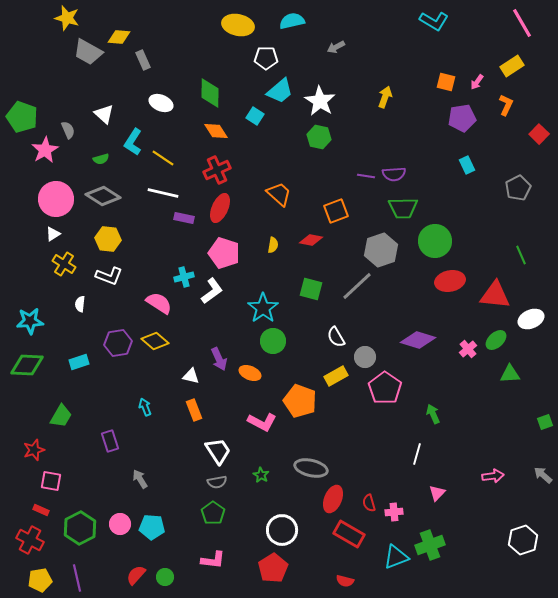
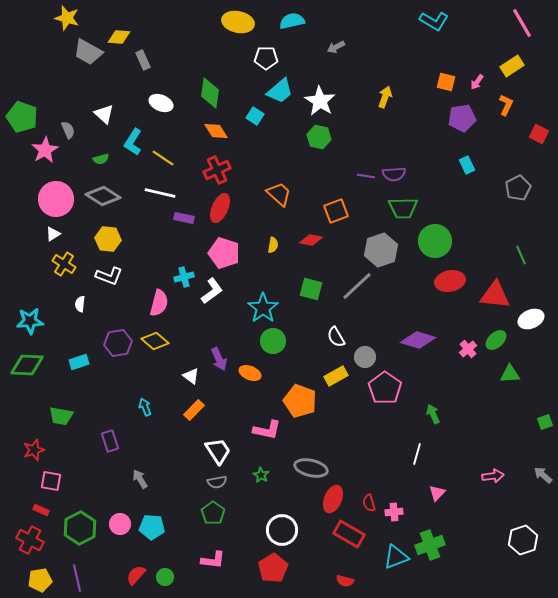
yellow ellipse at (238, 25): moved 3 px up
green diamond at (210, 93): rotated 8 degrees clockwise
red square at (539, 134): rotated 18 degrees counterclockwise
white line at (163, 193): moved 3 px left
pink semicircle at (159, 303): rotated 72 degrees clockwise
white triangle at (191, 376): rotated 24 degrees clockwise
orange rectangle at (194, 410): rotated 65 degrees clockwise
green trapezoid at (61, 416): rotated 70 degrees clockwise
pink L-shape at (262, 422): moved 5 px right, 8 px down; rotated 16 degrees counterclockwise
